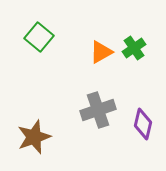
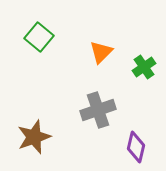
green cross: moved 10 px right, 19 px down
orange triangle: rotated 15 degrees counterclockwise
purple diamond: moved 7 px left, 23 px down
